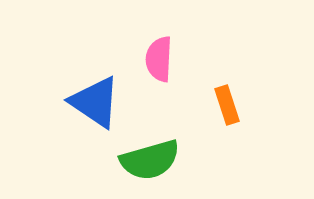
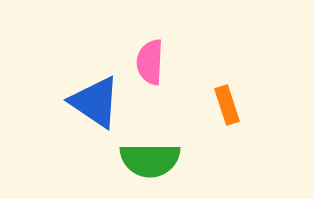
pink semicircle: moved 9 px left, 3 px down
green semicircle: rotated 16 degrees clockwise
